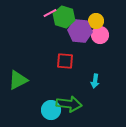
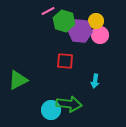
pink line: moved 2 px left, 2 px up
green hexagon: moved 4 px down
